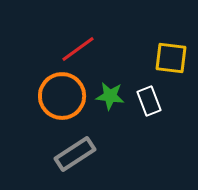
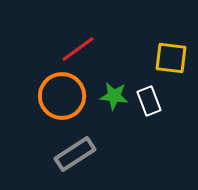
green star: moved 4 px right
